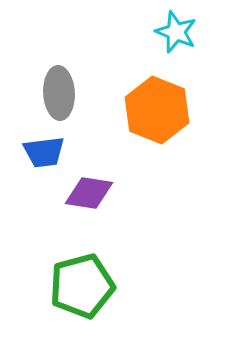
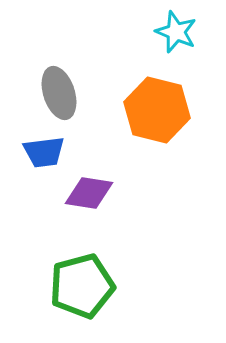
gray ellipse: rotated 15 degrees counterclockwise
orange hexagon: rotated 8 degrees counterclockwise
